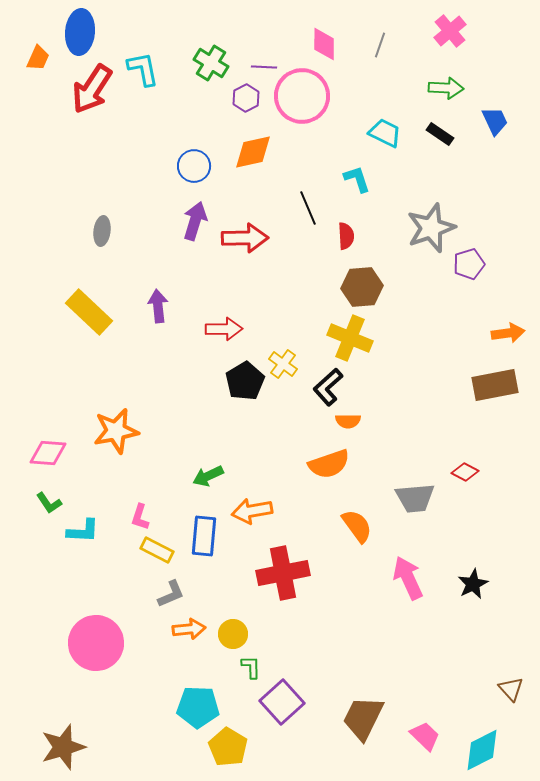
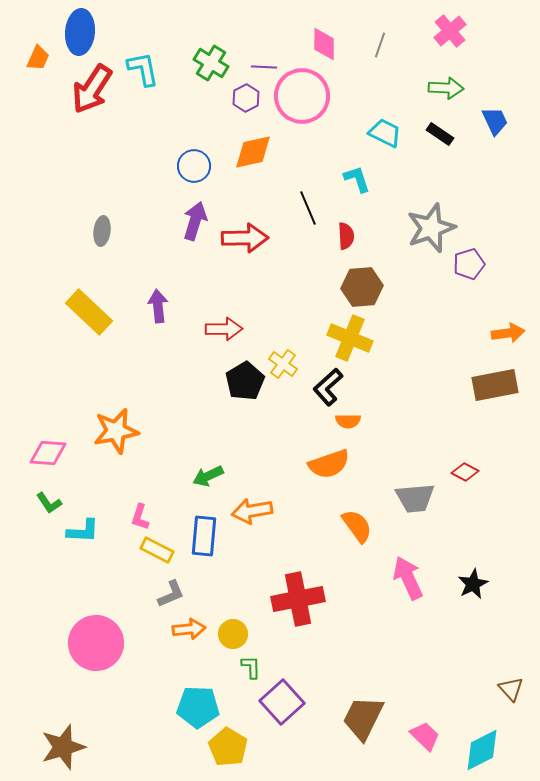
red cross at (283, 573): moved 15 px right, 26 px down
